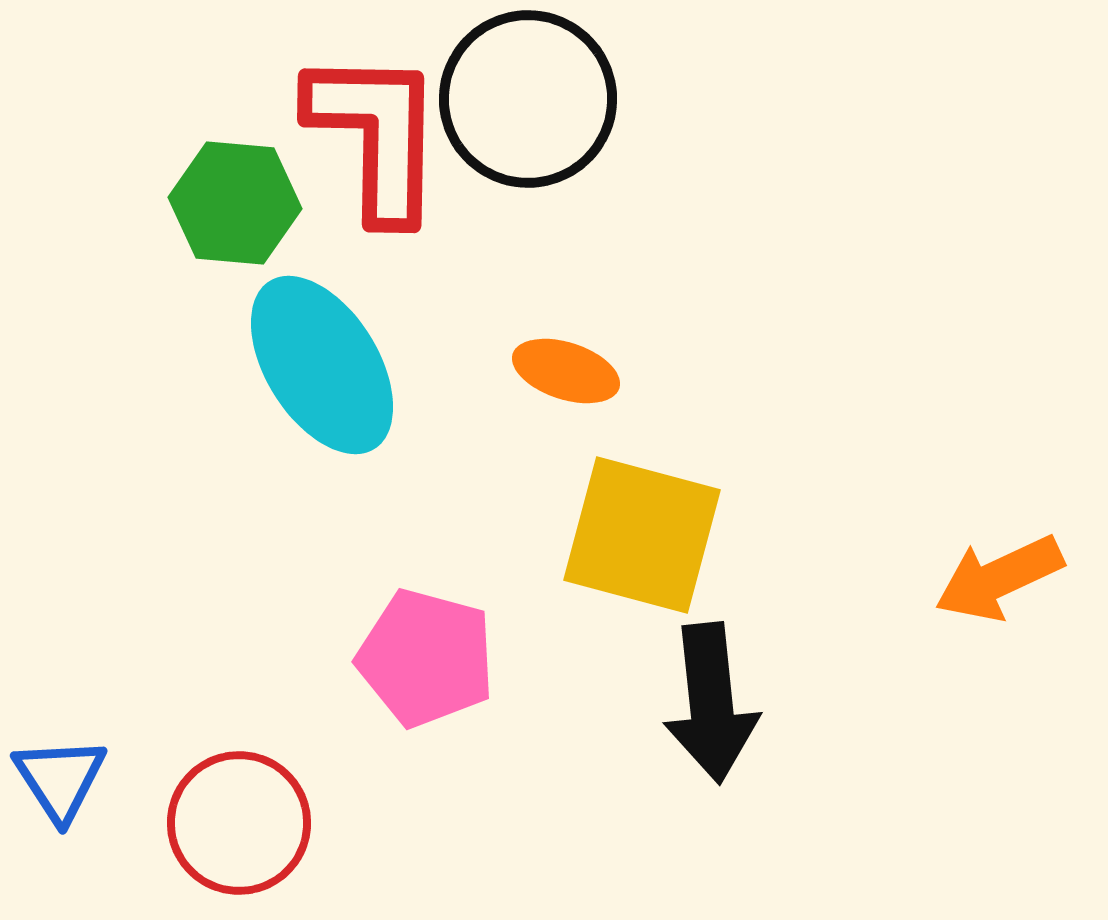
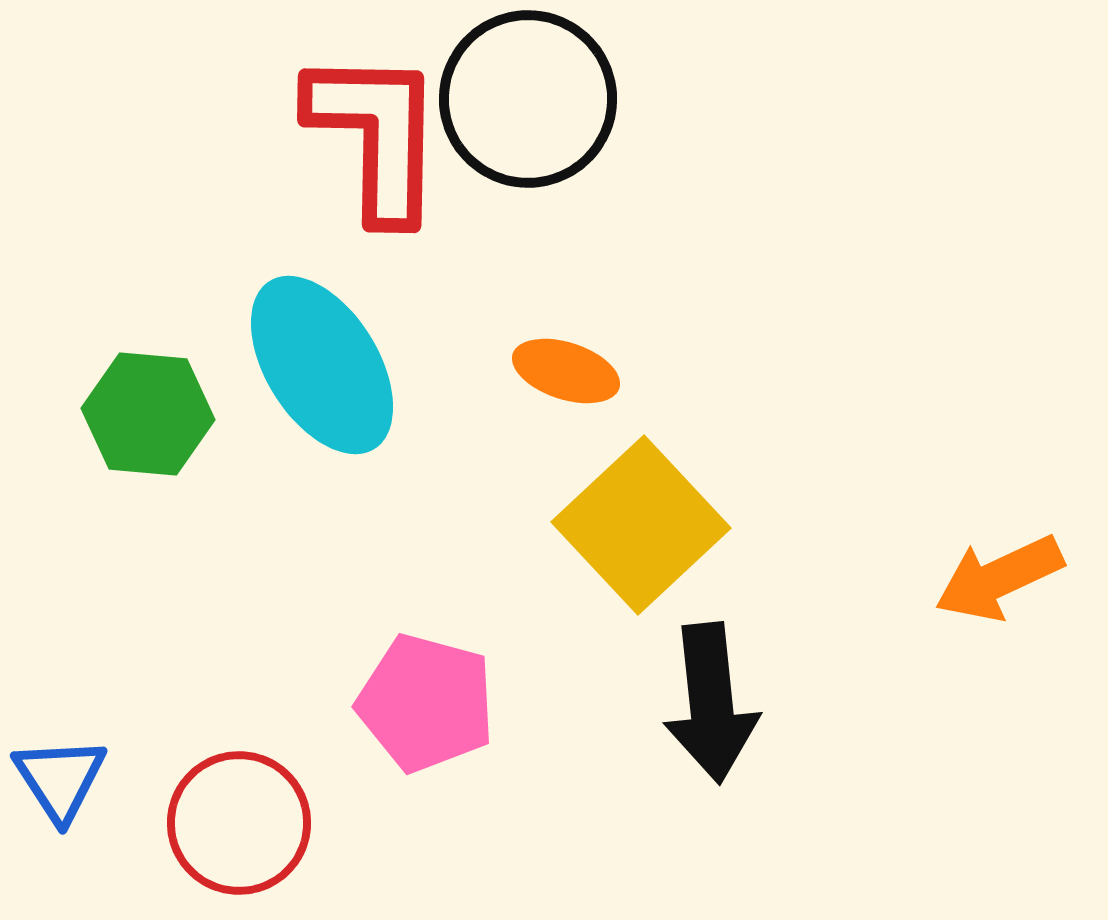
green hexagon: moved 87 px left, 211 px down
yellow square: moved 1 px left, 10 px up; rotated 32 degrees clockwise
pink pentagon: moved 45 px down
